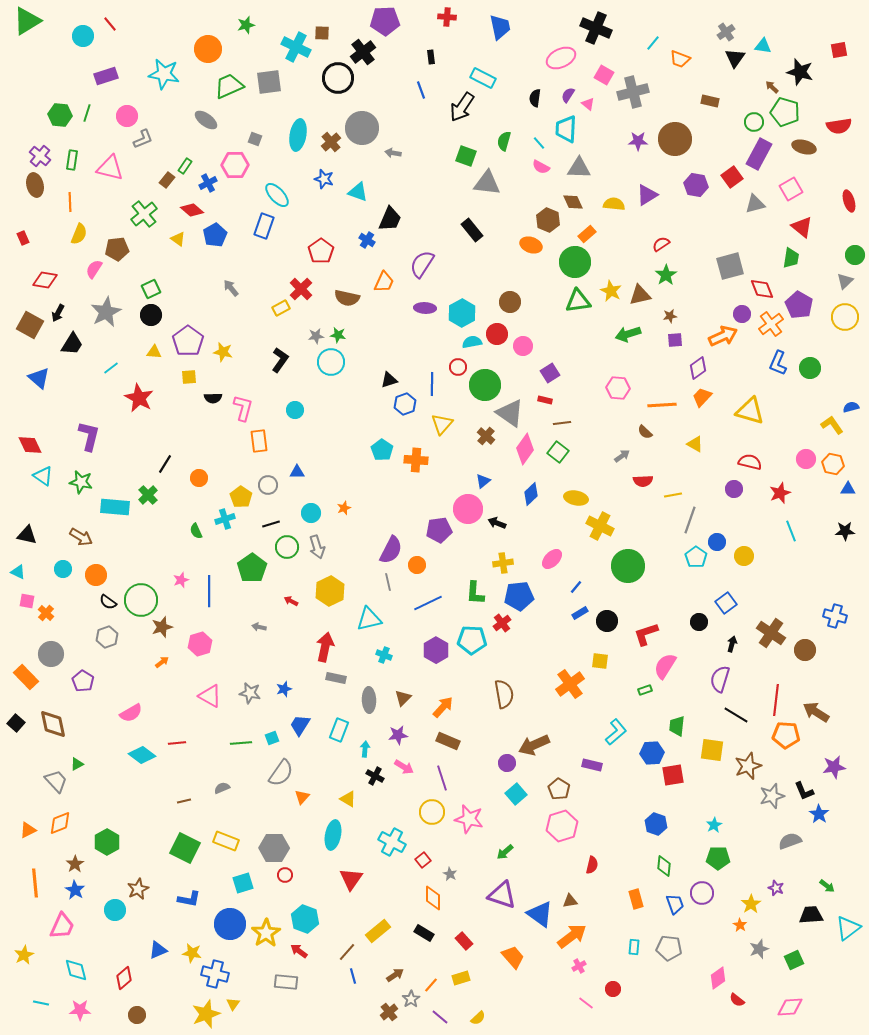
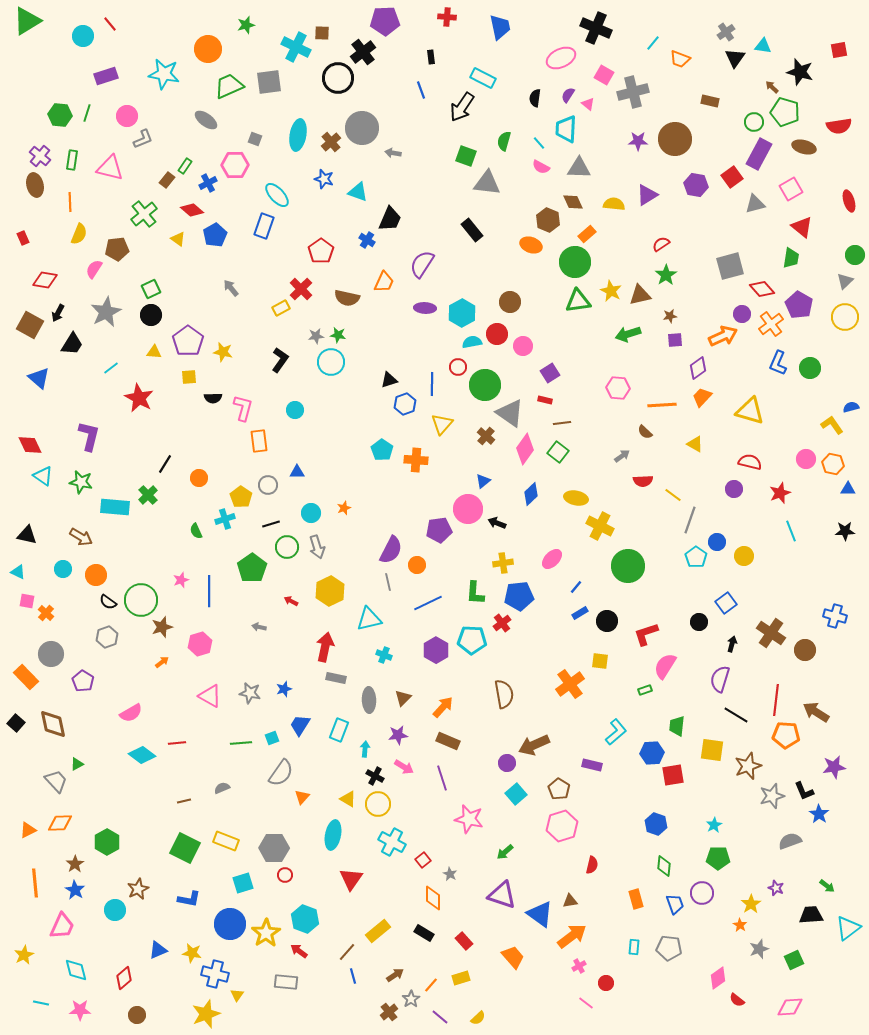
red diamond at (762, 289): rotated 20 degrees counterclockwise
yellow line at (673, 495): rotated 48 degrees clockwise
yellow circle at (432, 812): moved 54 px left, 8 px up
orange diamond at (60, 823): rotated 20 degrees clockwise
red circle at (613, 989): moved 7 px left, 6 px up
yellow triangle at (233, 1004): moved 4 px right, 9 px up
